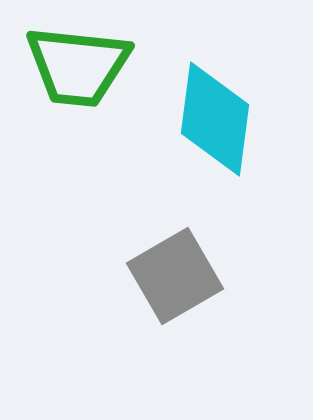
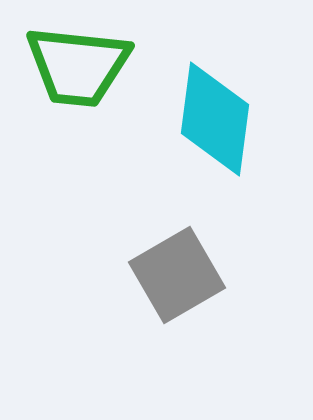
gray square: moved 2 px right, 1 px up
